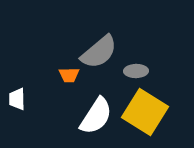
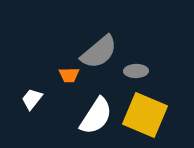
white trapezoid: moved 15 px right; rotated 40 degrees clockwise
yellow square: moved 3 px down; rotated 9 degrees counterclockwise
